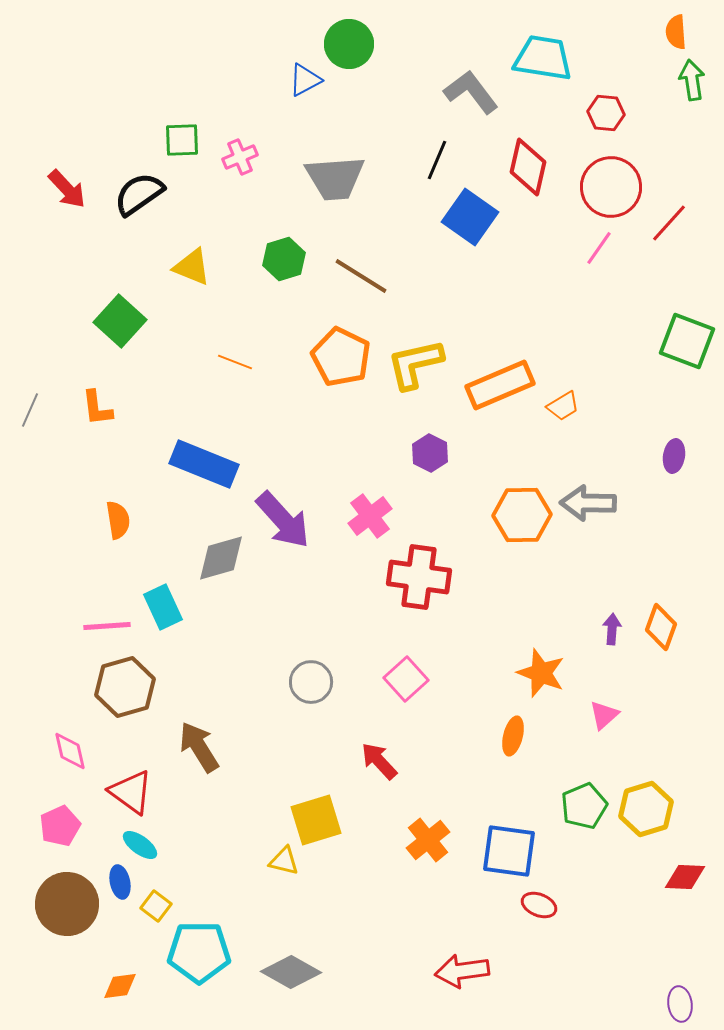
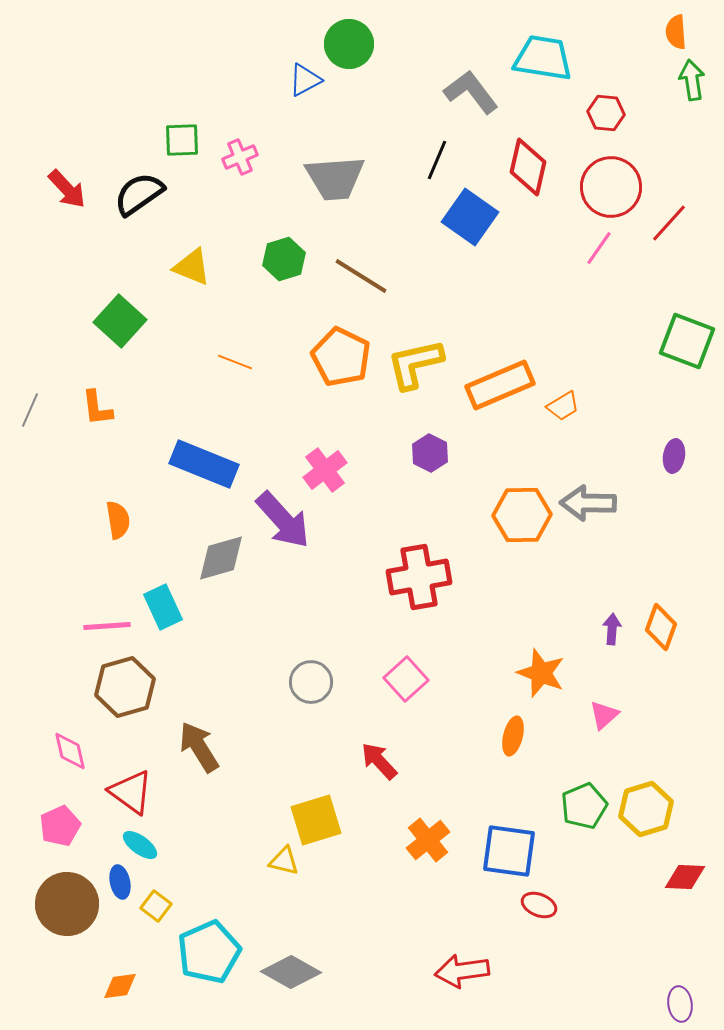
pink cross at (370, 516): moved 45 px left, 46 px up
red cross at (419, 577): rotated 18 degrees counterclockwise
cyan pentagon at (199, 952): moved 10 px right; rotated 24 degrees counterclockwise
